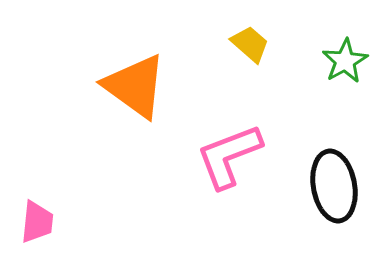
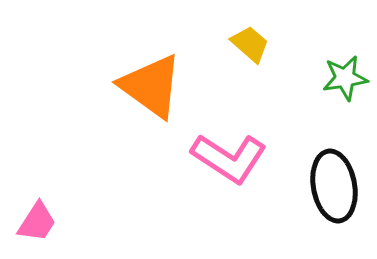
green star: moved 17 px down; rotated 21 degrees clockwise
orange triangle: moved 16 px right
pink L-shape: moved 2 px down; rotated 126 degrees counterclockwise
pink trapezoid: rotated 27 degrees clockwise
